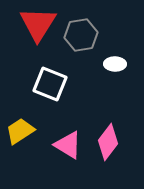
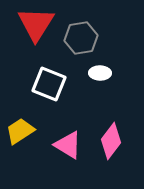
red triangle: moved 2 px left
gray hexagon: moved 3 px down
white ellipse: moved 15 px left, 9 px down
white square: moved 1 px left
pink diamond: moved 3 px right, 1 px up
